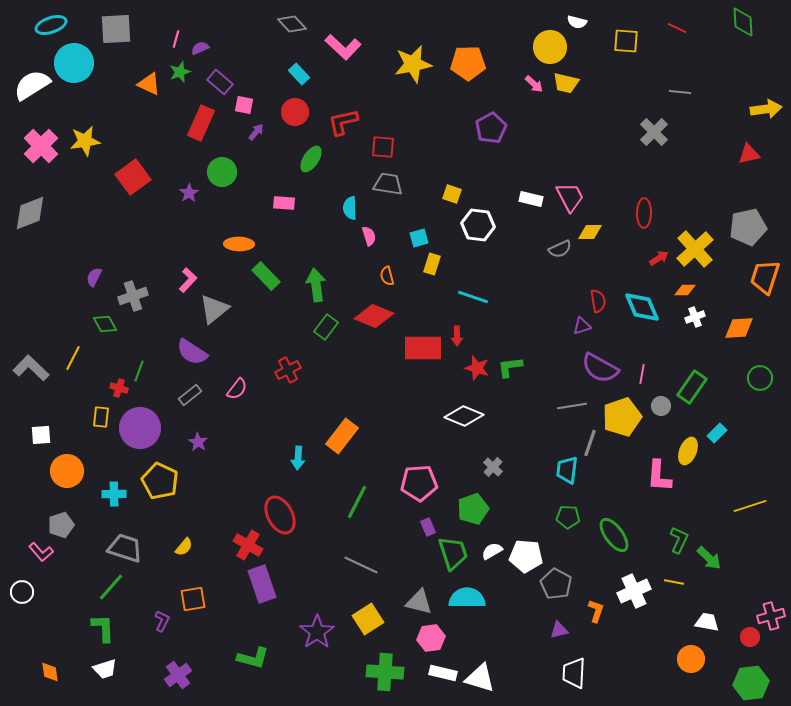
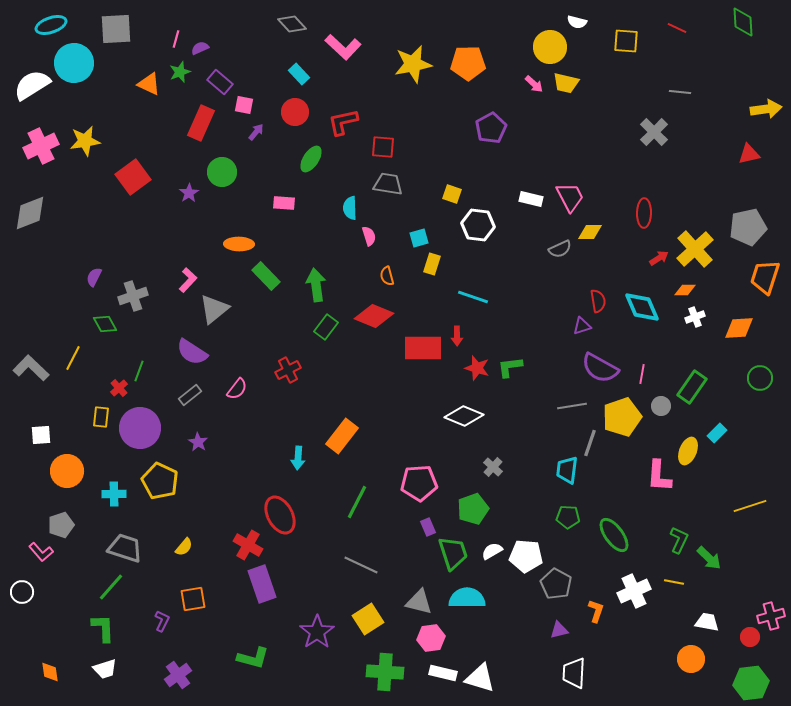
pink cross at (41, 146): rotated 20 degrees clockwise
red cross at (119, 388): rotated 30 degrees clockwise
